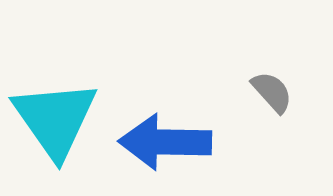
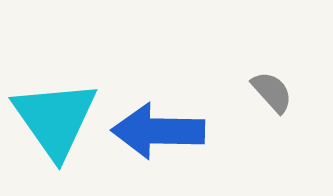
blue arrow: moved 7 px left, 11 px up
